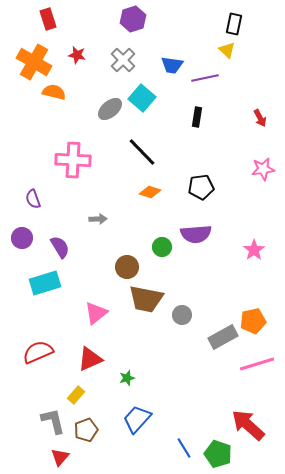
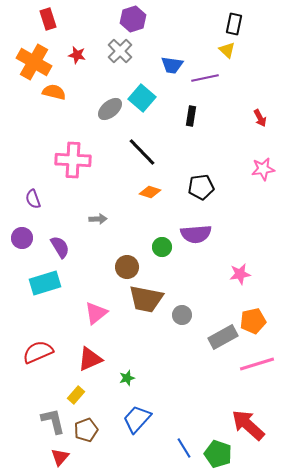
gray cross at (123, 60): moved 3 px left, 9 px up
black rectangle at (197, 117): moved 6 px left, 1 px up
pink star at (254, 250): moved 14 px left, 24 px down; rotated 25 degrees clockwise
